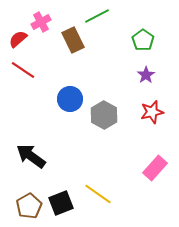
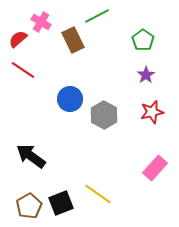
pink cross: rotated 30 degrees counterclockwise
